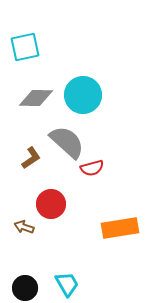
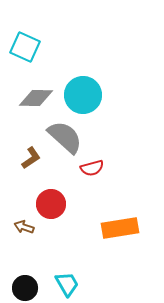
cyan square: rotated 36 degrees clockwise
gray semicircle: moved 2 px left, 5 px up
